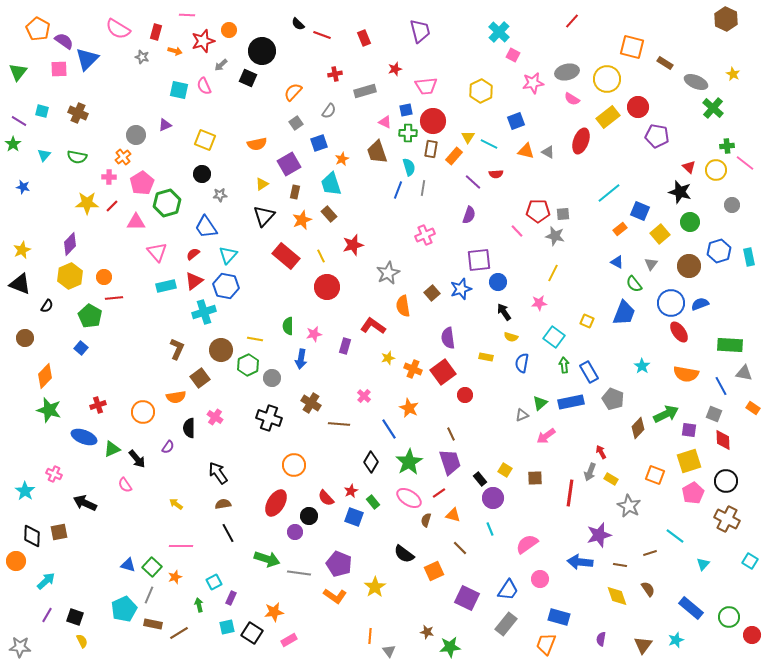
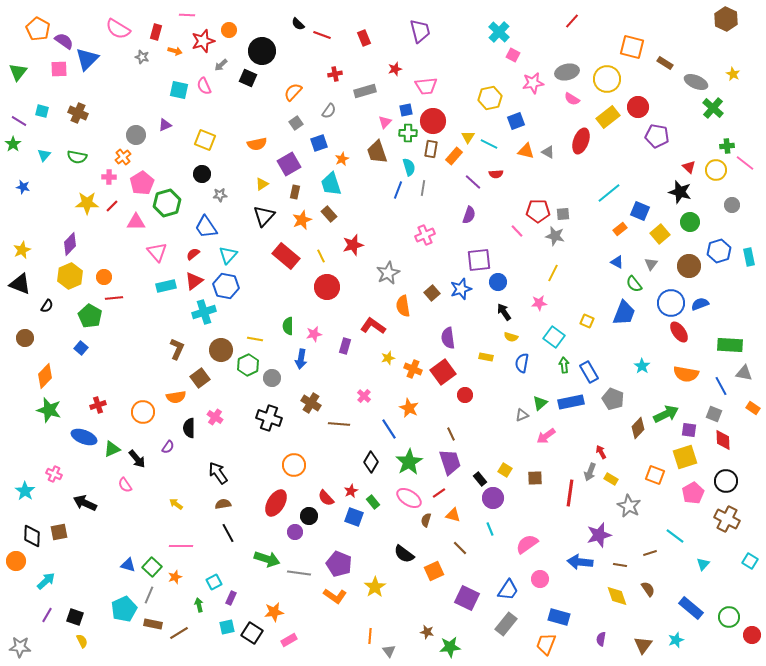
yellow hexagon at (481, 91): moved 9 px right, 7 px down; rotated 15 degrees clockwise
pink triangle at (385, 122): rotated 48 degrees clockwise
yellow square at (689, 461): moved 4 px left, 4 px up
